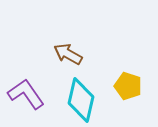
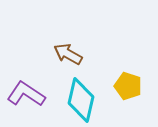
purple L-shape: rotated 21 degrees counterclockwise
